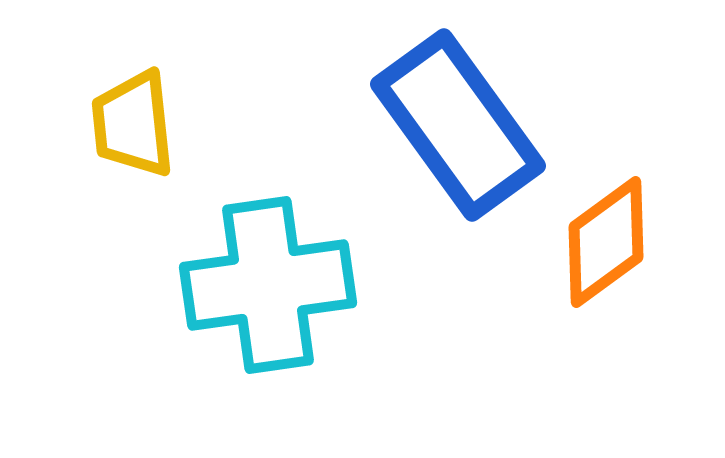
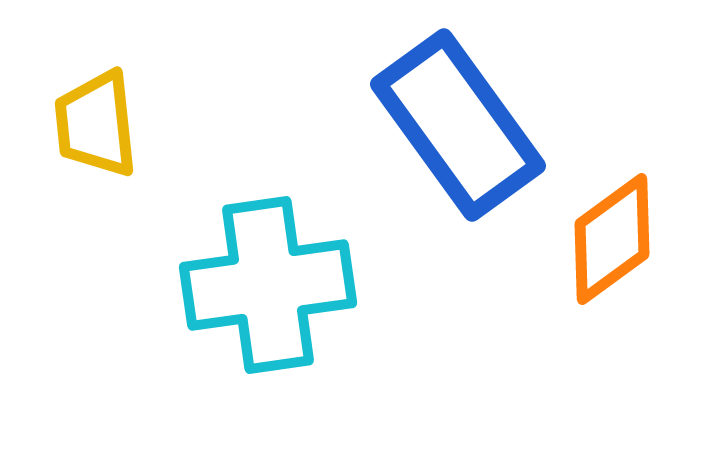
yellow trapezoid: moved 37 px left
orange diamond: moved 6 px right, 3 px up
